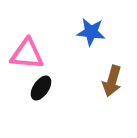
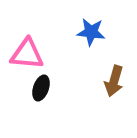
brown arrow: moved 2 px right
black ellipse: rotated 15 degrees counterclockwise
